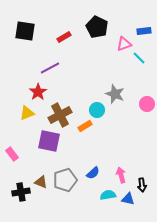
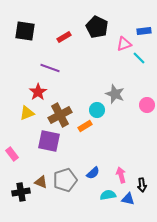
purple line: rotated 48 degrees clockwise
pink circle: moved 1 px down
